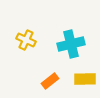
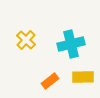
yellow cross: rotated 18 degrees clockwise
yellow rectangle: moved 2 px left, 2 px up
